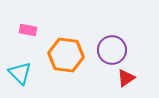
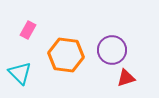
pink rectangle: rotated 72 degrees counterclockwise
red triangle: rotated 18 degrees clockwise
